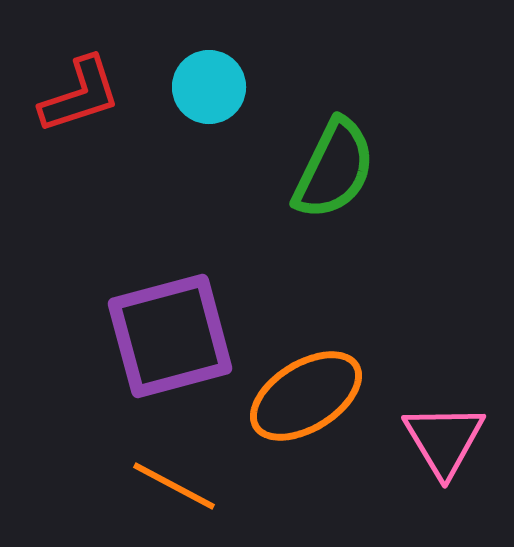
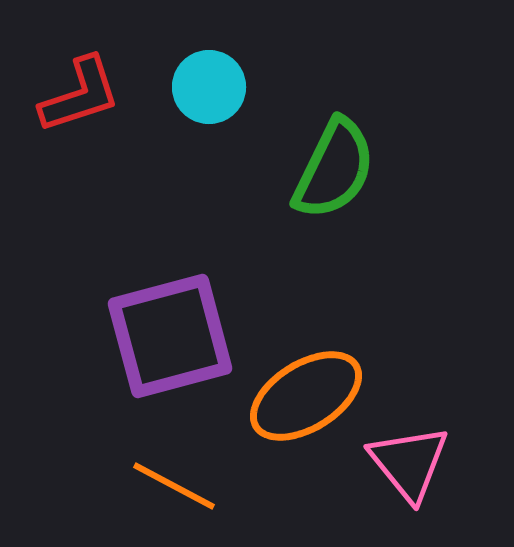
pink triangle: moved 35 px left, 23 px down; rotated 8 degrees counterclockwise
